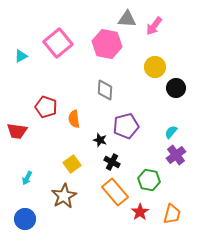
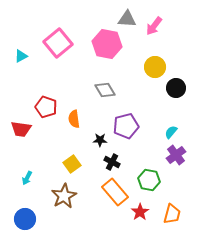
gray diamond: rotated 35 degrees counterclockwise
red trapezoid: moved 4 px right, 2 px up
black star: rotated 16 degrees counterclockwise
